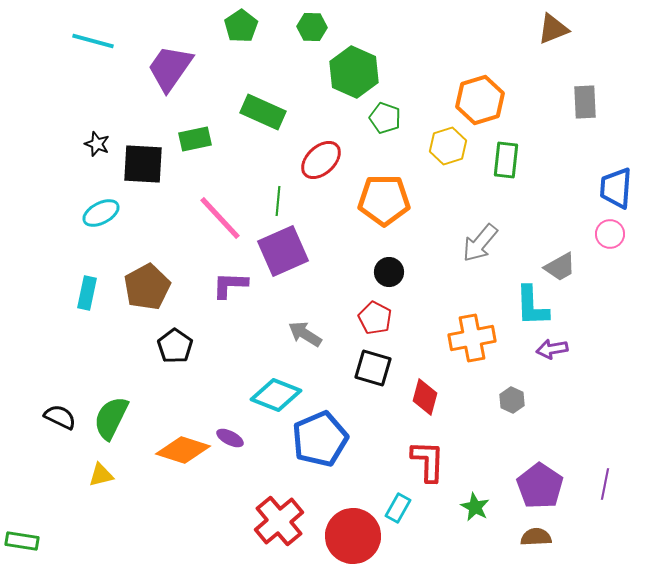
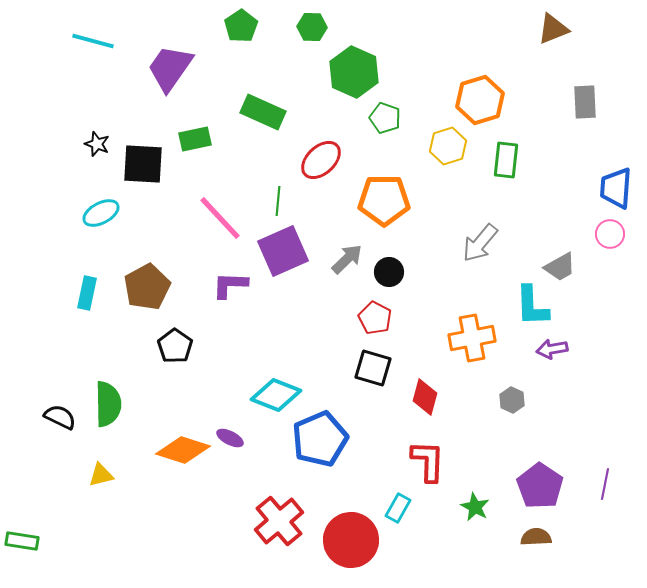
gray arrow at (305, 334): moved 42 px right, 75 px up; rotated 104 degrees clockwise
green semicircle at (111, 418): moved 3 px left, 14 px up; rotated 153 degrees clockwise
red circle at (353, 536): moved 2 px left, 4 px down
